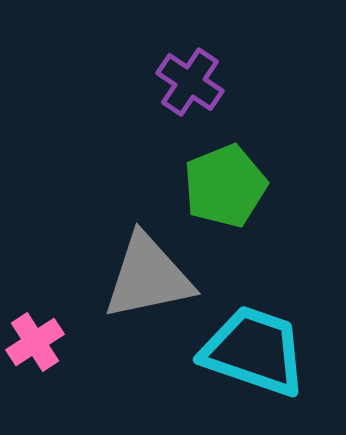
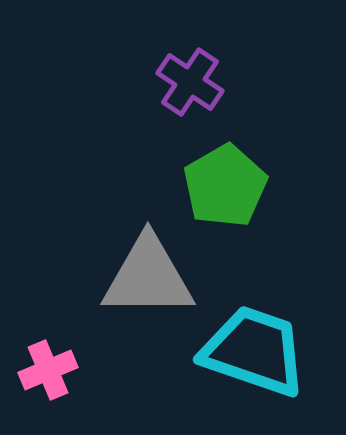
green pentagon: rotated 8 degrees counterclockwise
gray triangle: rotated 12 degrees clockwise
pink cross: moved 13 px right, 28 px down; rotated 10 degrees clockwise
